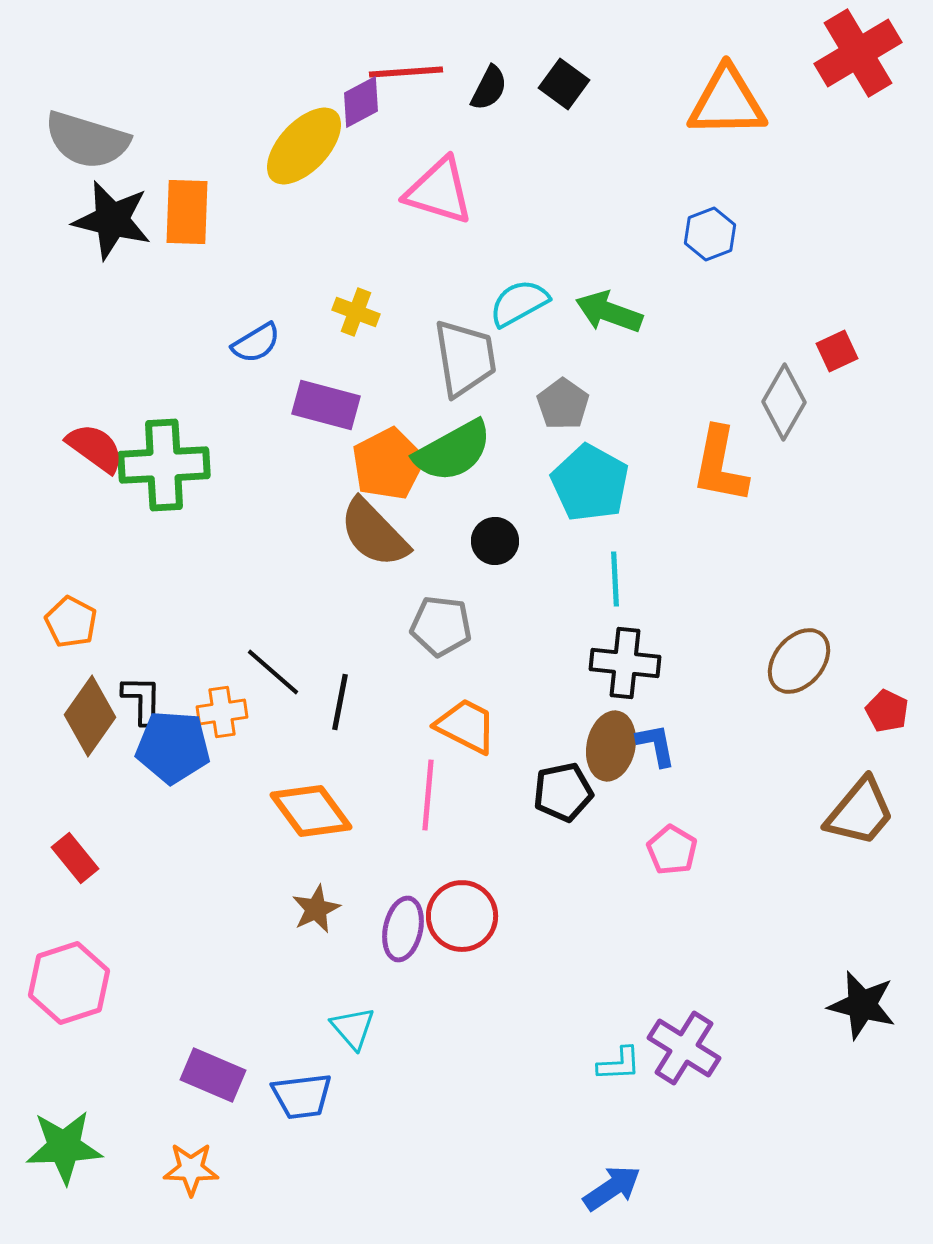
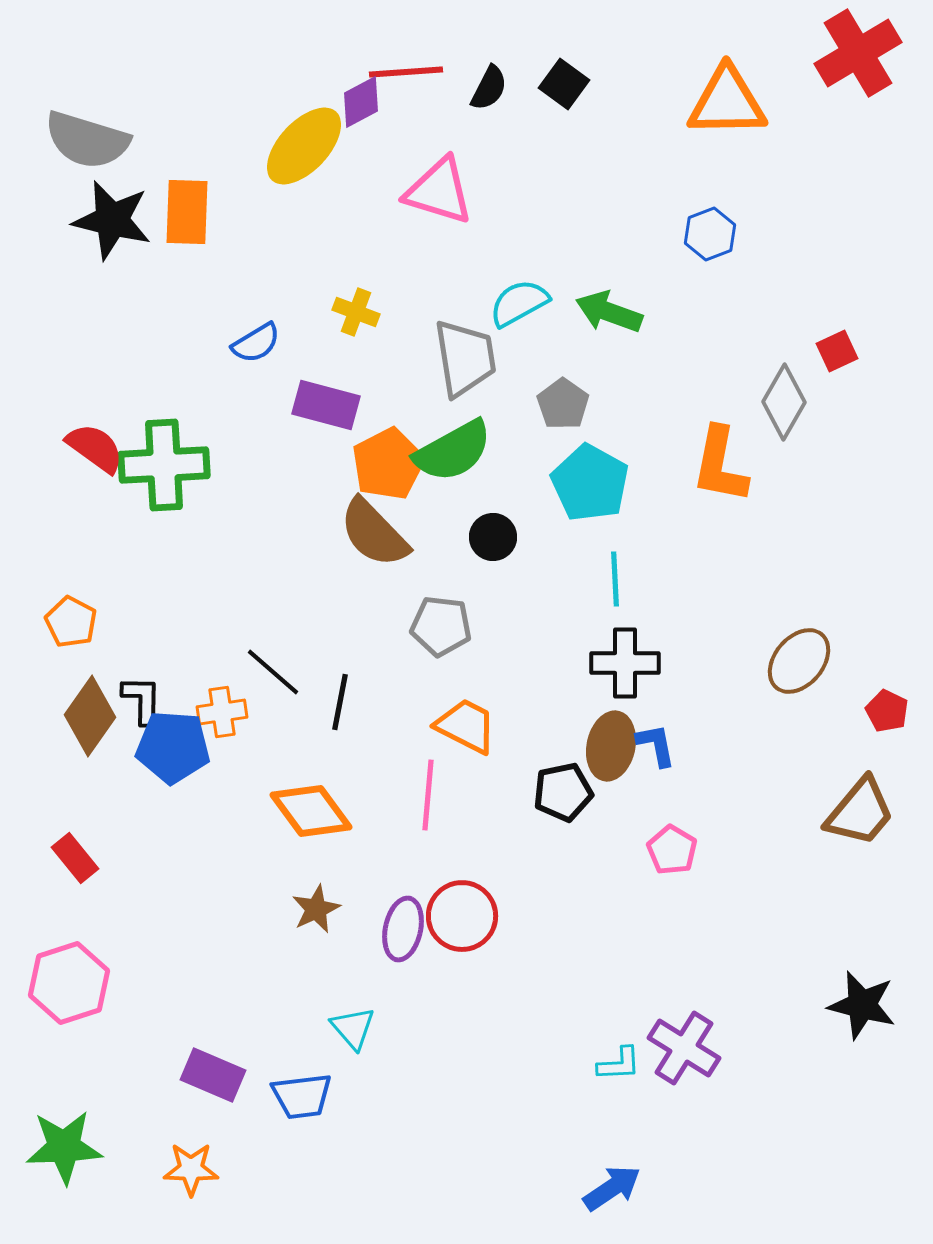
black circle at (495, 541): moved 2 px left, 4 px up
black cross at (625, 663): rotated 6 degrees counterclockwise
